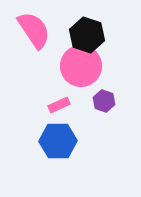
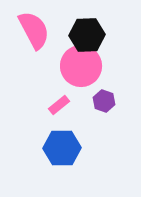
pink semicircle: rotated 6 degrees clockwise
black hexagon: rotated 20 degrees counterclockwise
pink rectangle: rotated 15 degrees counterclockwise
blue hexagon: moved 4 px right, 7 px down
